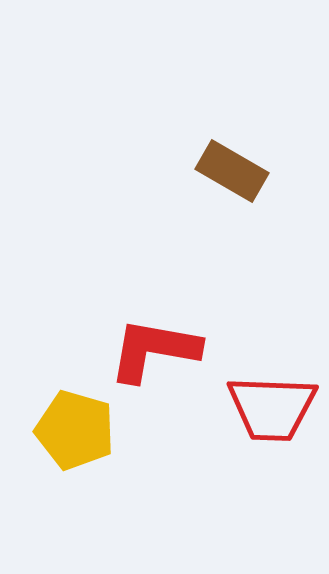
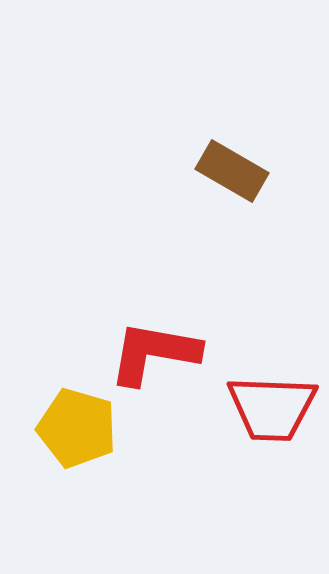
red L-shape: moved 3 px down
yellow pentagon: moved 2 px right, 2 px up
